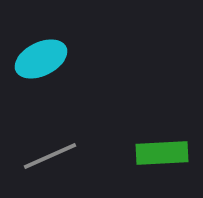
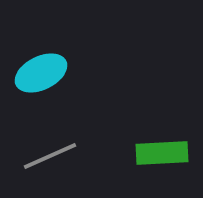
cyan ellipse: moved 14 px down
